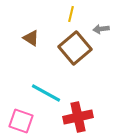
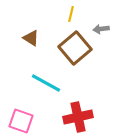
cyan line: moved 10 px up
